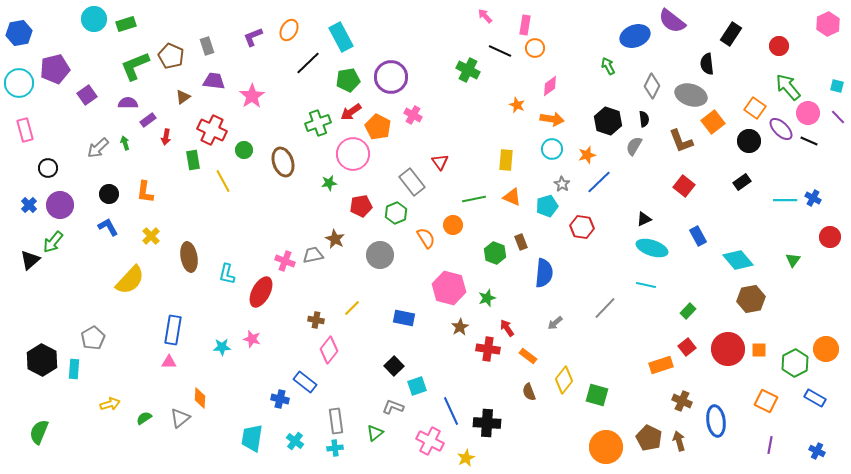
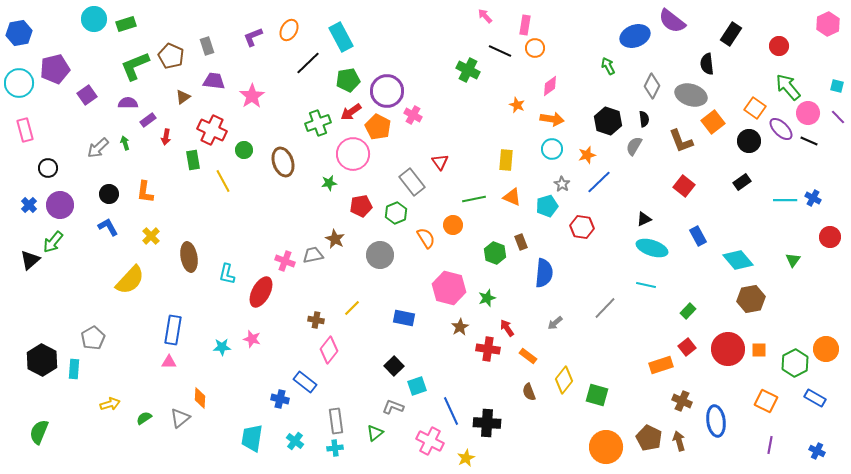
purple circle at (391, 77): moved 4 px left, 14 px down
